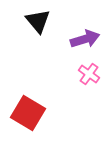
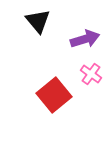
pink cross: moved 2 px right
red square: moved 26 px right, 18 px up; rotated 20 degrees clockwise
